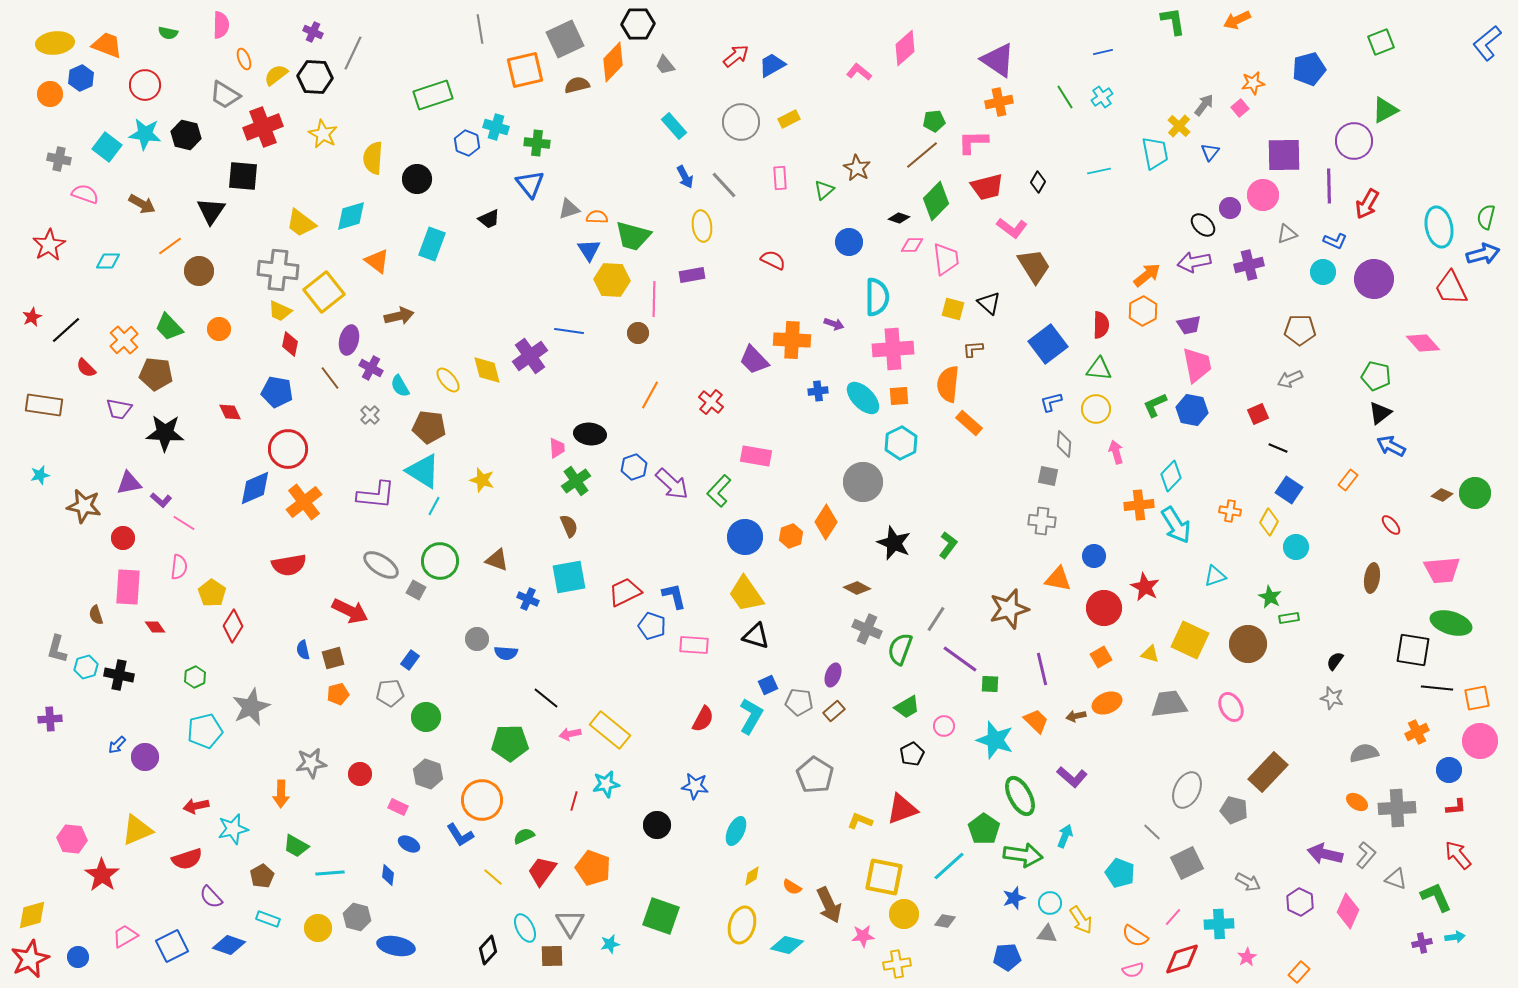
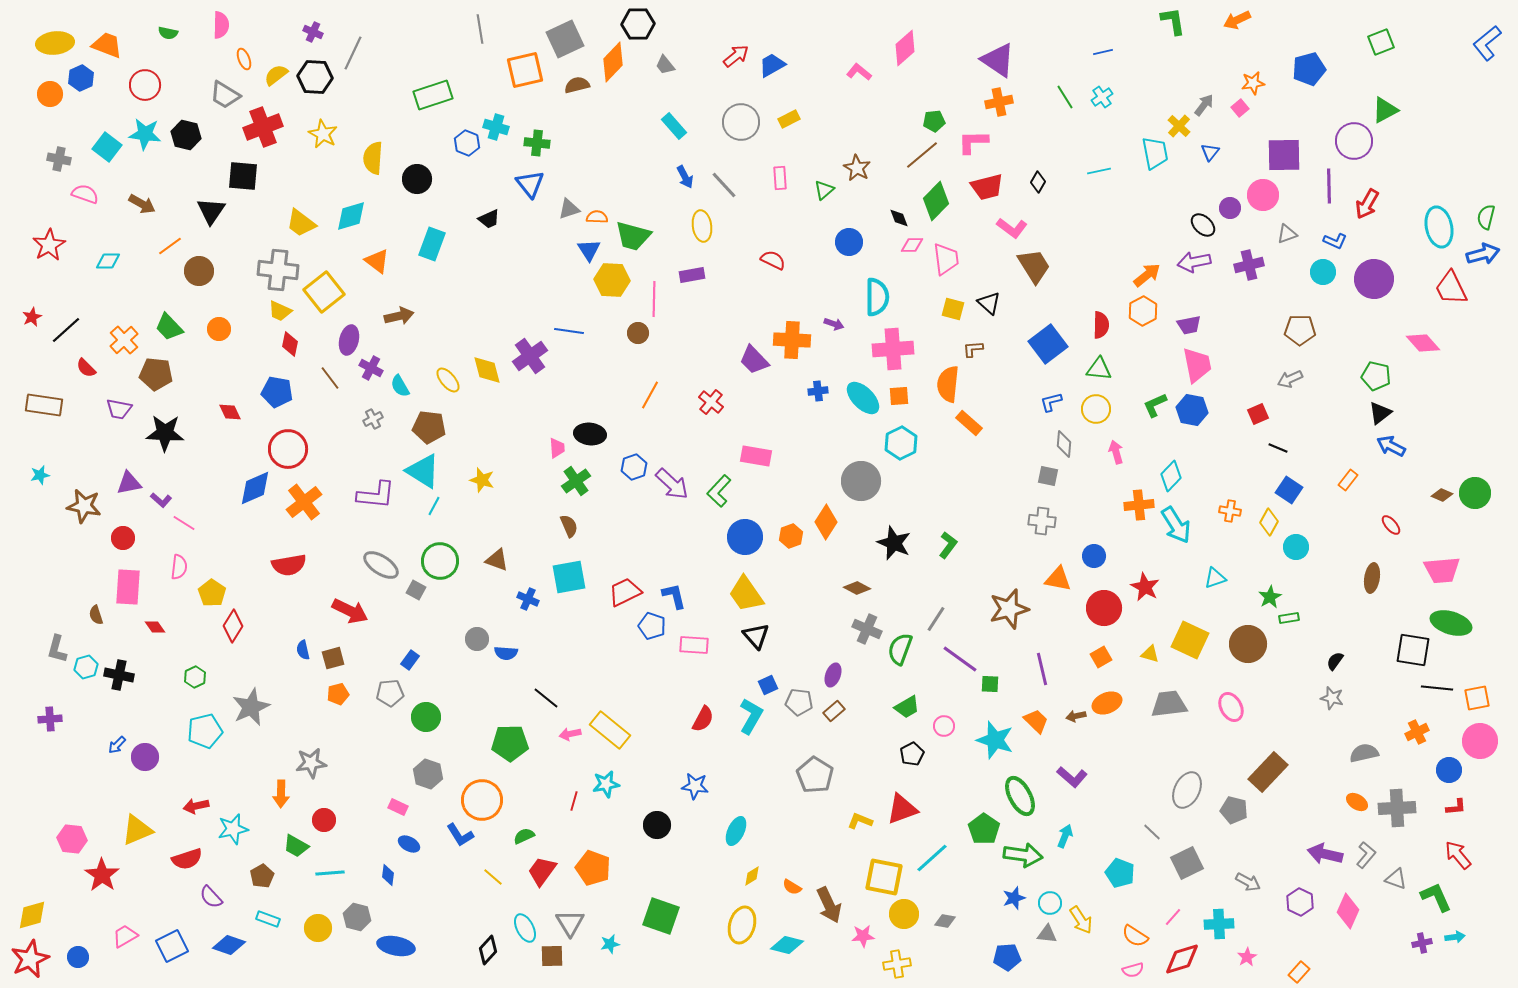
black diamond at (899, 218): rotated 50 degrees clockwise
gray cross at (370, 415): moved 3 px right, 4 px down; rotated 18 degrees clockwise
gray circle at (863, 482): moved 2 px left, 1 px up
cyan triangle at (1215, 576): moved 2 px down
green star at (1270, 597): rotated 15 degrees clockwise
black triangle at (756, 636): rotated 32 degrees clockwise
red circle at (360, 774): moved 36 px left, 46 px down
cyan line at (949, 866): moved 17 px left, 8 px up
